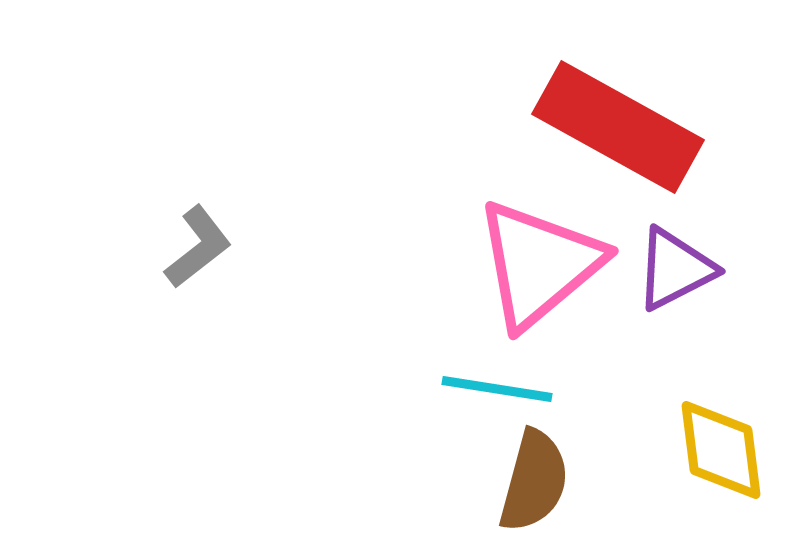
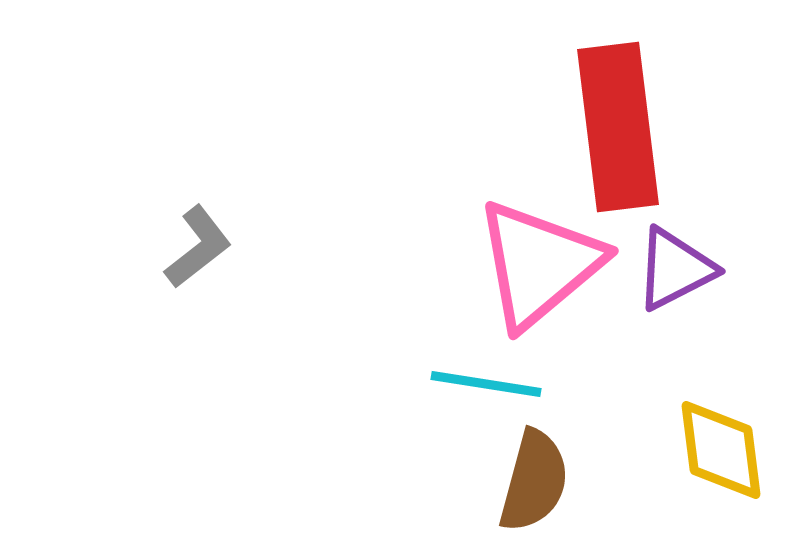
red rectangle: rotated 54 degrees clockwise
cyan line: moved 11 px left, 5 px up
